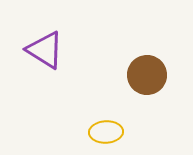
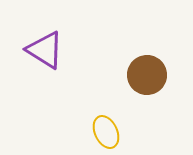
yellow ellipse: rotated 68 degrees clockwise
